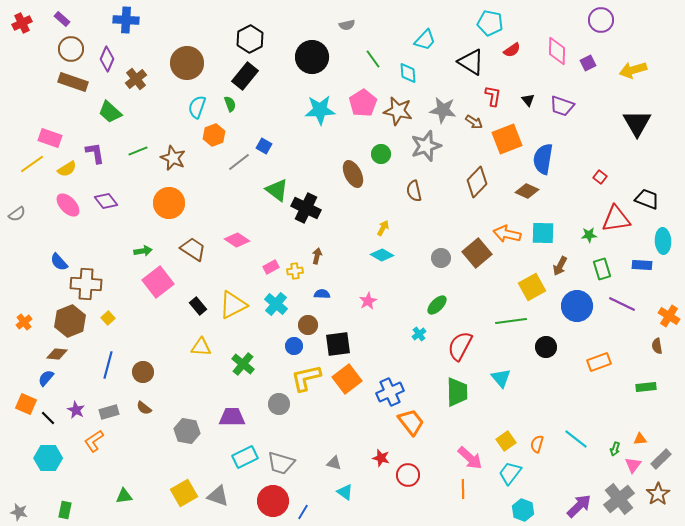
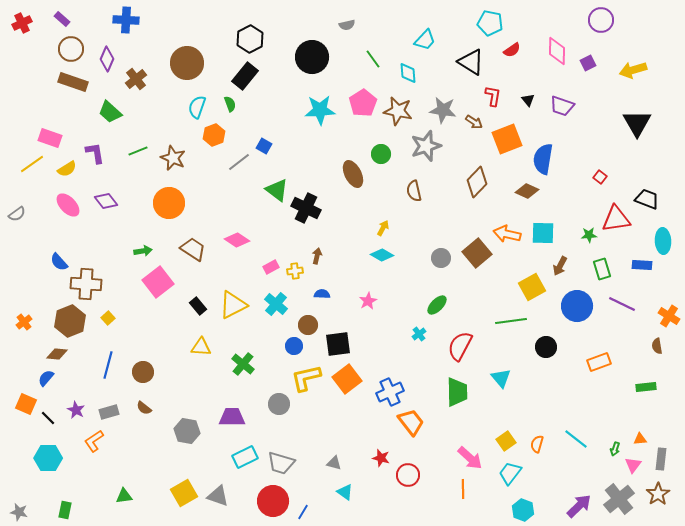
gray rectangle at (661, 459): rotated 40 degrees counterclockwise
